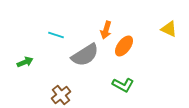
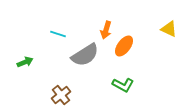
cyan line: moved 2 px right, 1 px up
